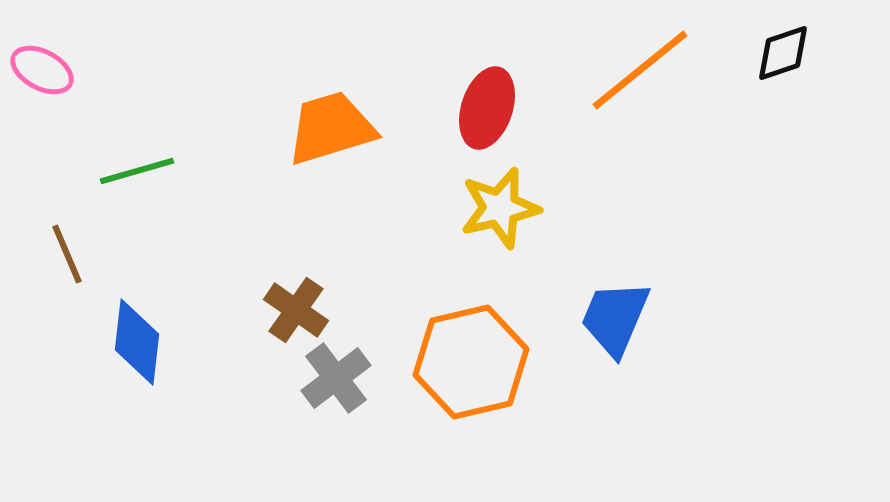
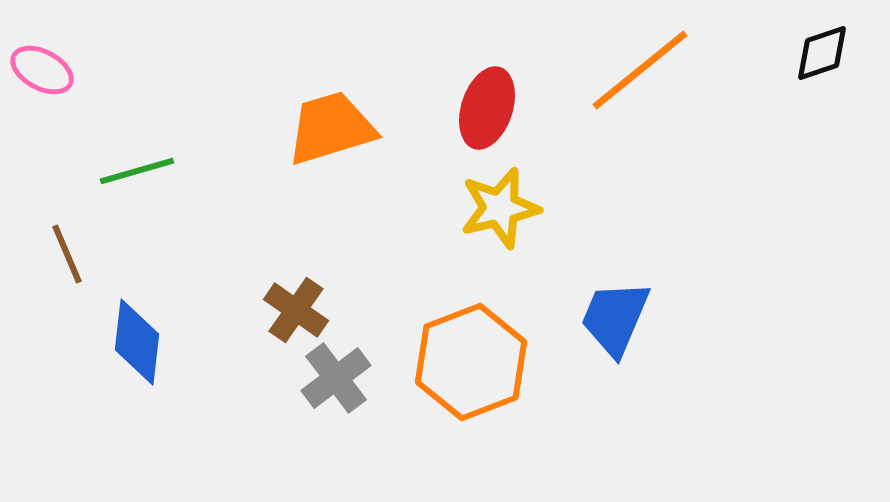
black diamond: moved 39 px right
orange hexagon: rotated 8 degrees counterclockwise
